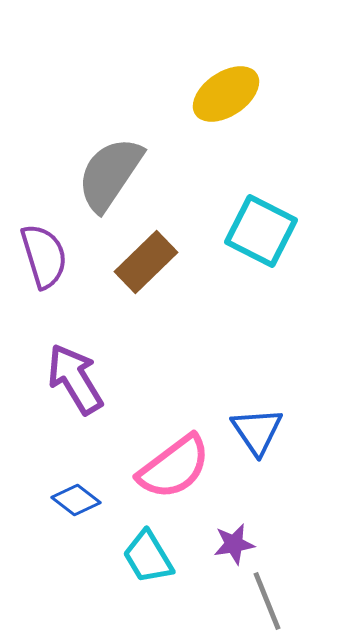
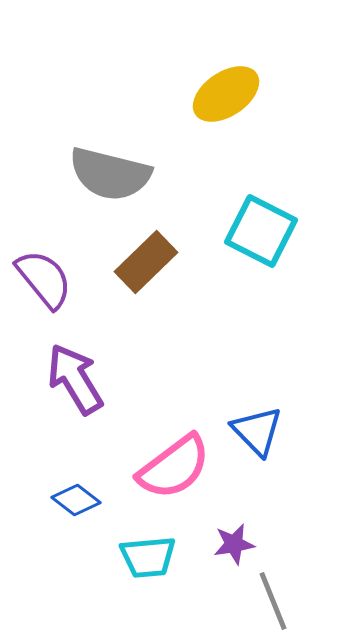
gray semicircle: rotated 110 degrees counterclockwise
purple semicircle: moved 23 px down; rotated 22 degrees counterclockwise
blue triangle: rotated 10 degrees counterclockwise
cyan trapezoid: rotated 64 degrees counterclockwise
gray line: moved 6 px right
